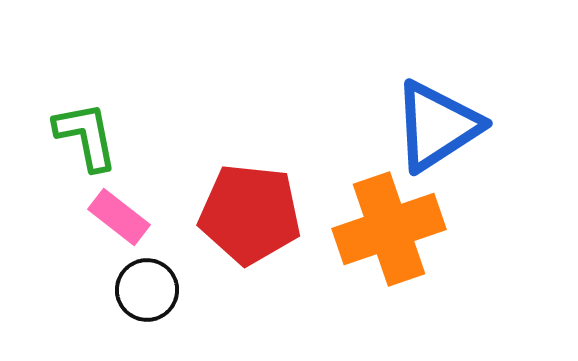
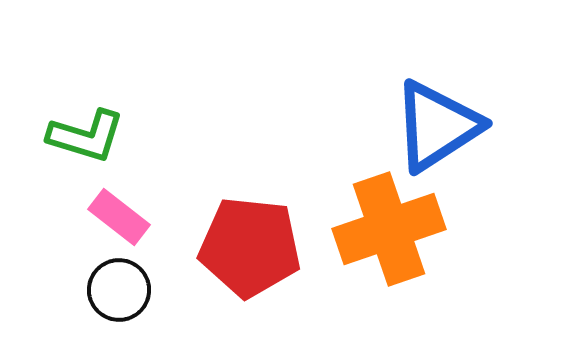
green L-shape: rotated 118 degrees clockwise
red pentagon: moved 33 px down
black circle: moved 28 px left
